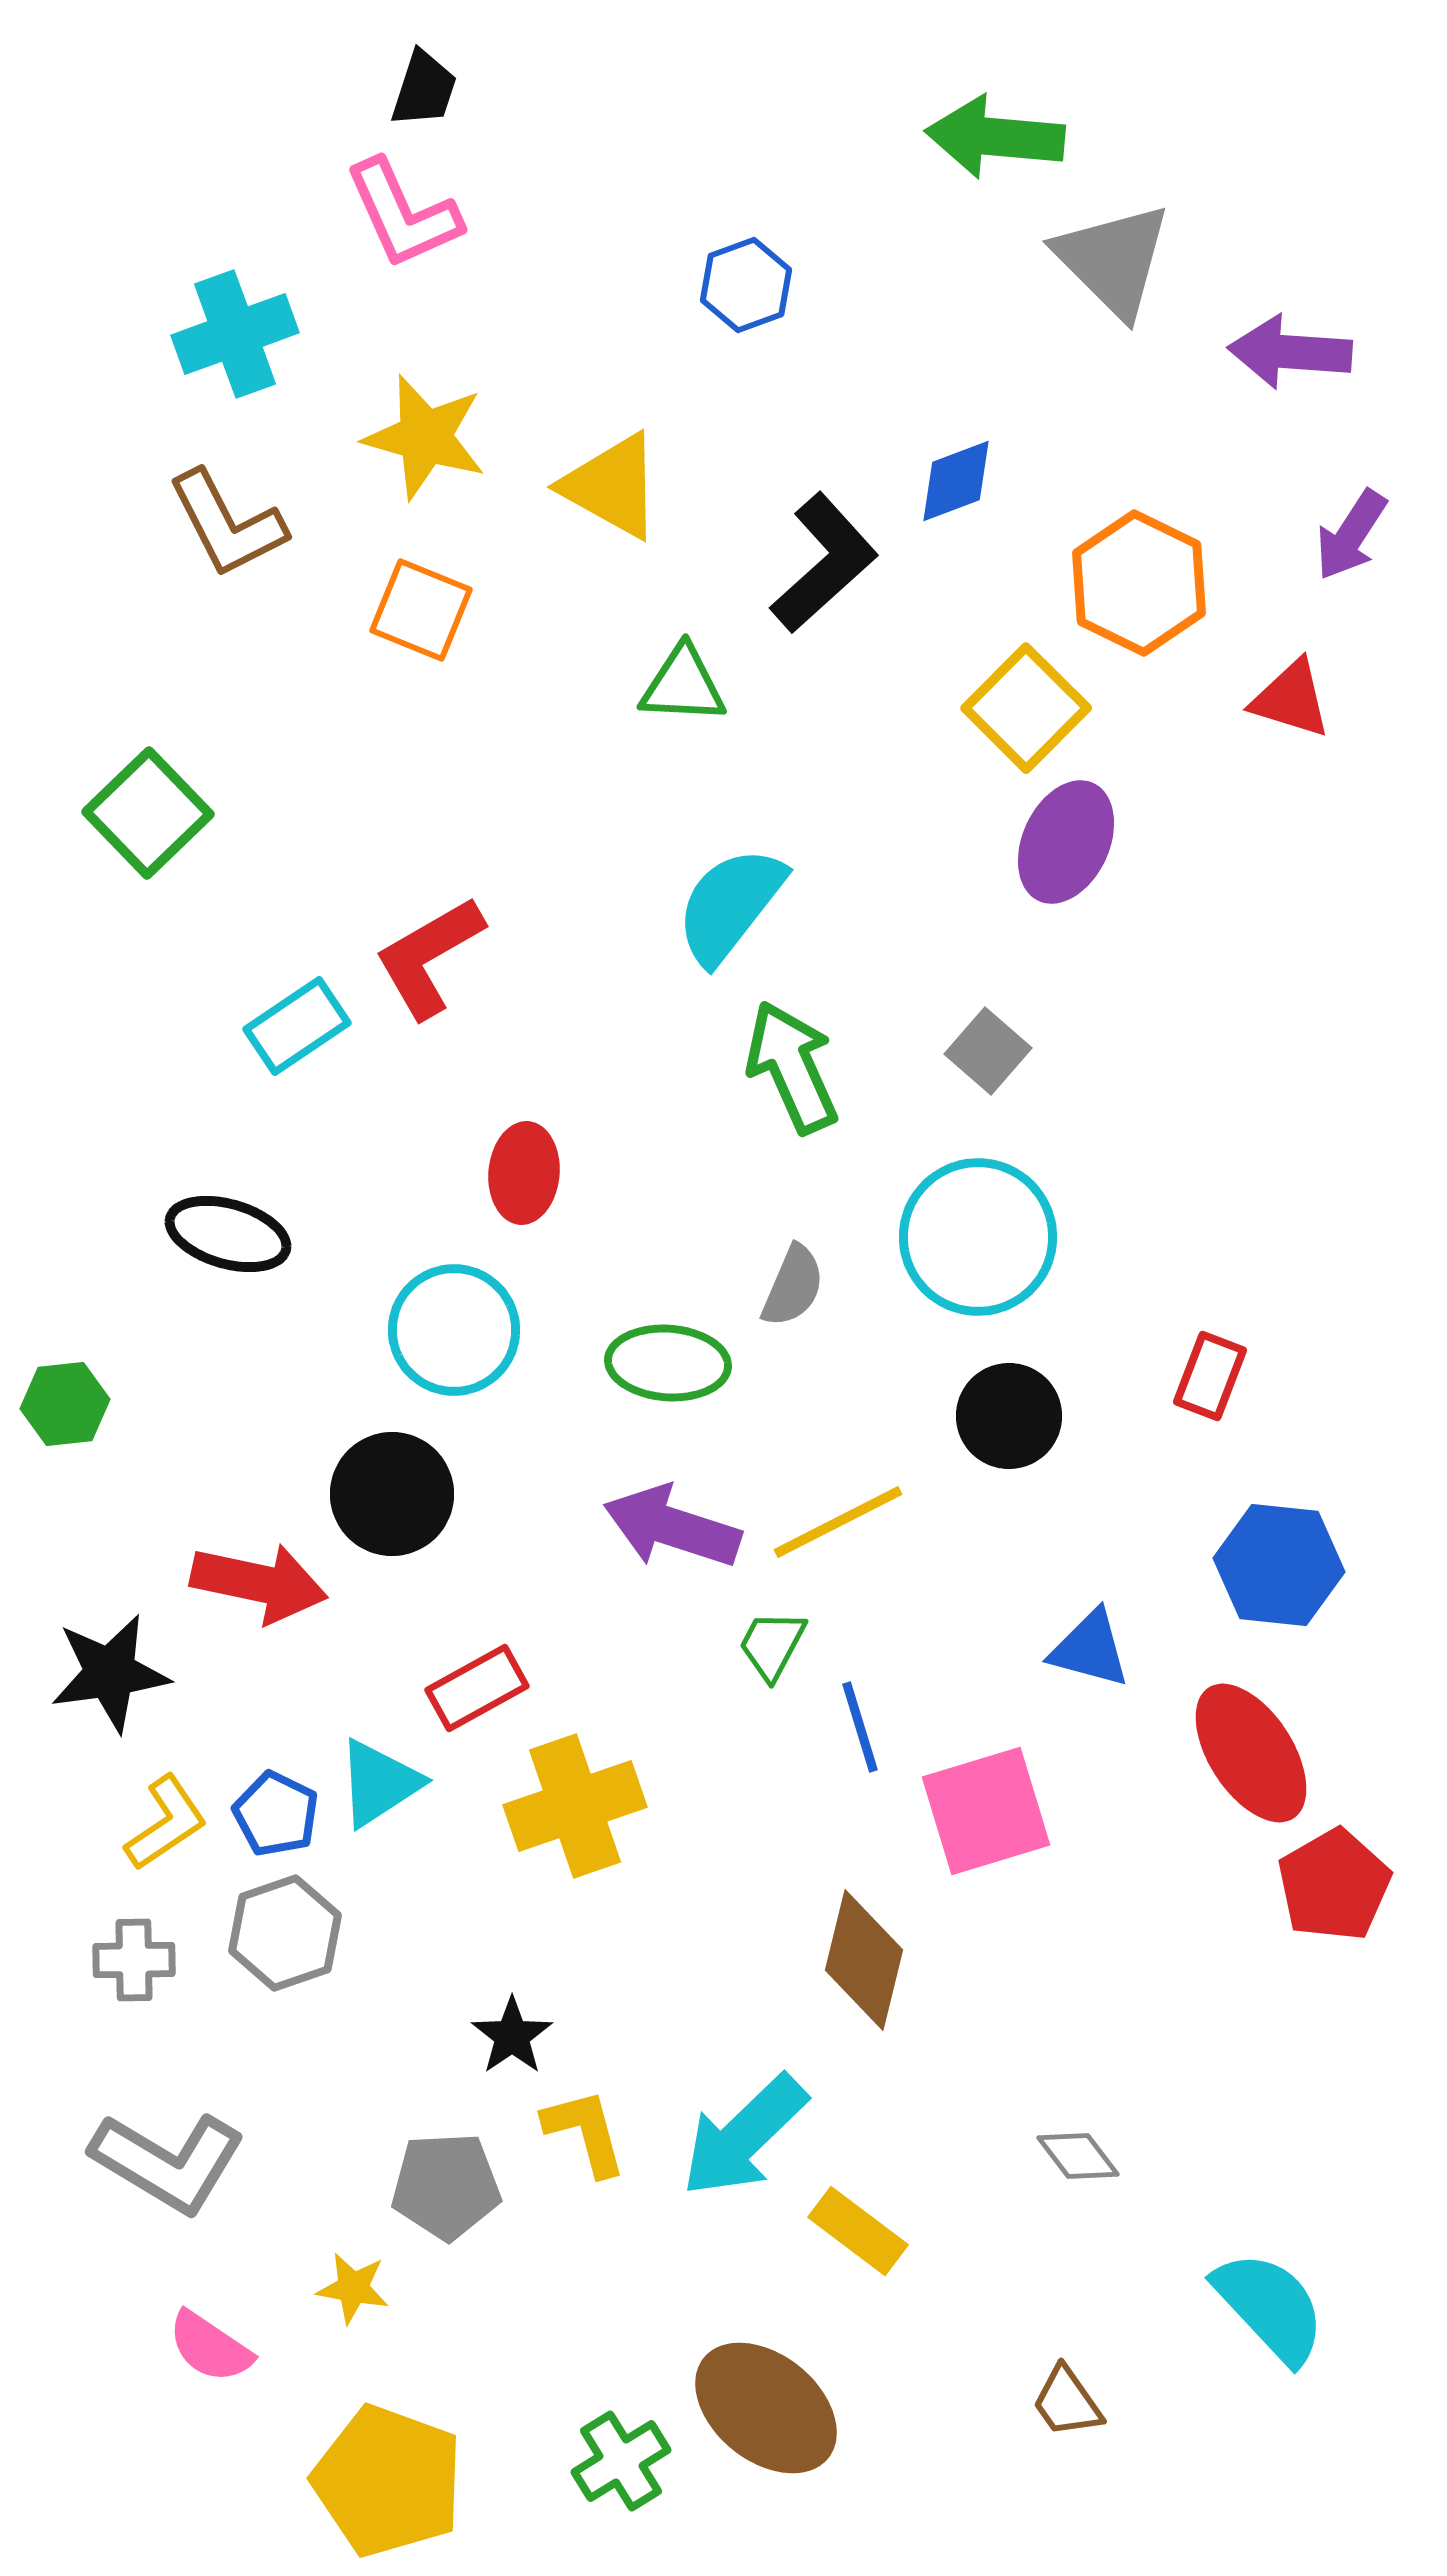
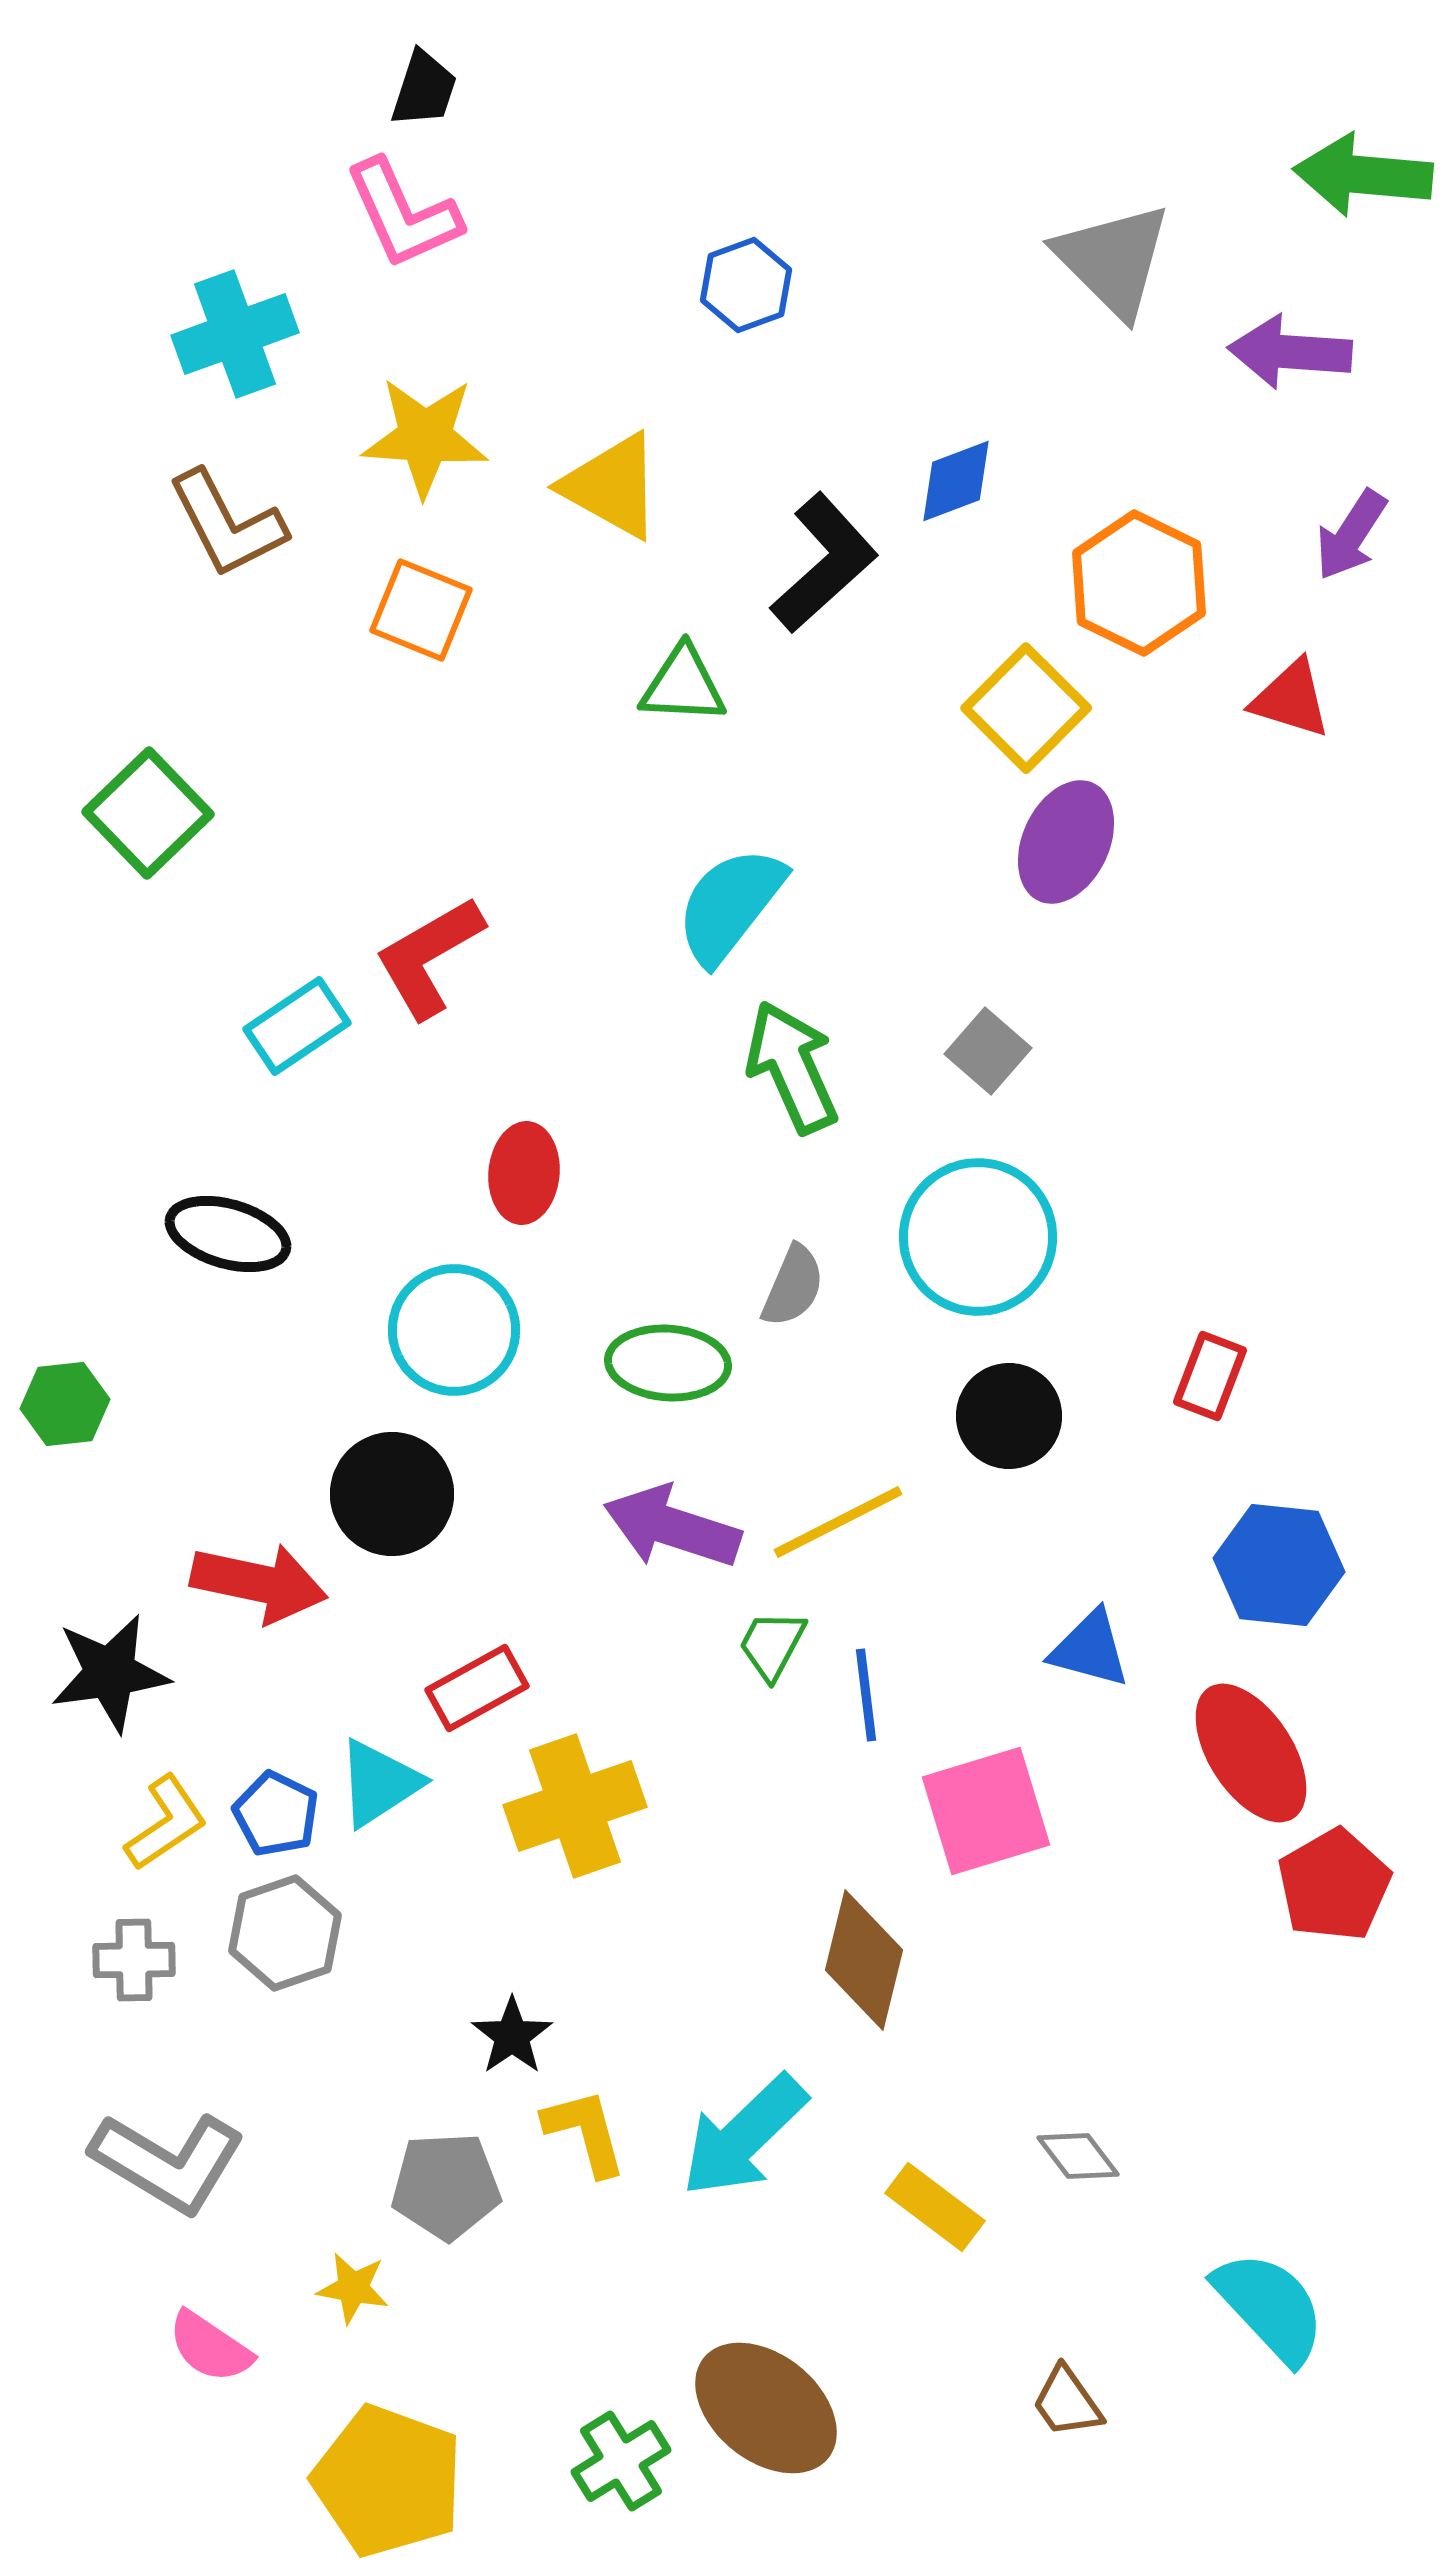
green arrow at (995, 137): moved 368 px right, 38 px down
yellow star at (425, 437): rotated 12 degrees counterclockwise
blue line at (860, 1727): moved 6 px right, 32 px up; rotated 10 degrees clockwise
yellow rectangle at (858, 2231): moved 77 px right, 24 px up
